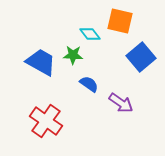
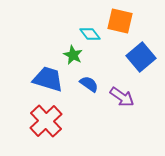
green star: rotated 24 degrees clockwise
blue trapezoid: moved 7 px right, 17 px down; rotated 12 degrees counterclockwise
purple arrow: moved 1 px right, 6 px up
red cross: rotated 12 degrees clockwise
